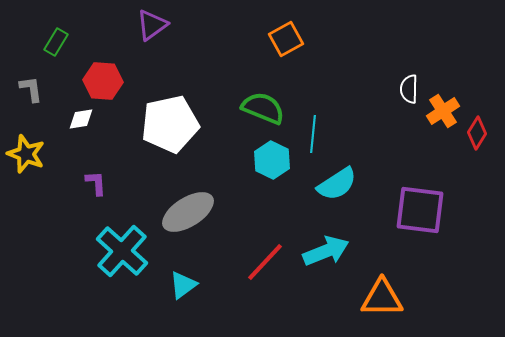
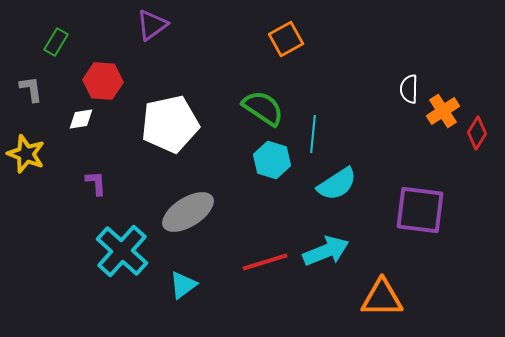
green semicircle: rotated 12 degrees clockwise
cyan hexagon: rotated 9 degrees counterclockwise
red line: rotated 30 degrees clockwise
